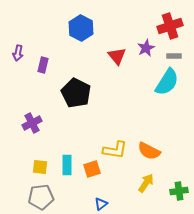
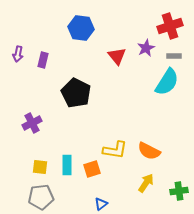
blue hexagon: rotated 20 degrees counterclockwise
purple arrow: moved 1 px down
purple rectangle: moved 5 px up
